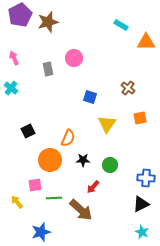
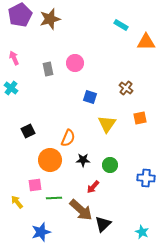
brown star: moved 2 px right, 3 px up
pink circle: moved 1 px right, 5 px down
brown cross: moved 2 px left
black triangle: moved 38 px left, 20 px down; rotated 18 degrees counterclockwise
